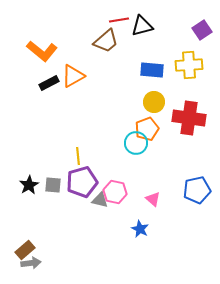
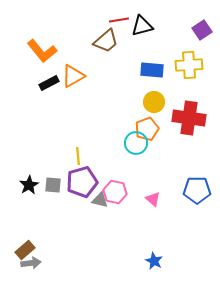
orange L-shape: rotated 12 degrees clockwise
blue pentagon: rotated 12 degrees clockwise
blue star: moved 14 px right, 32 px down
